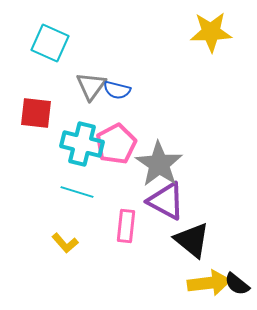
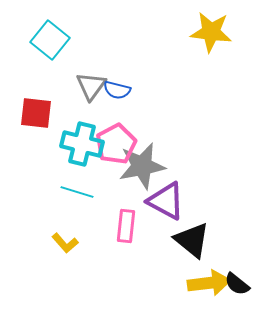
yellow star: rotated 9 degrees clockwise
cyan square: moved 3 px up; rotated 15 degrees clockwise
gray star: moved 17 px left, 2 px down; rotated 27 degrees clockwise
